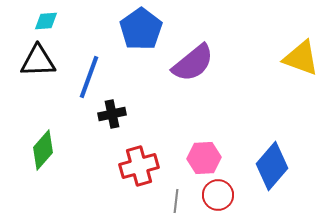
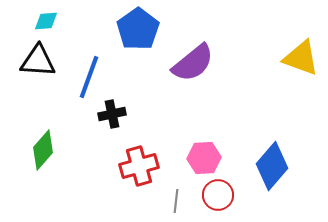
blue pentagon: moved 3 px left
black triangle: rotated 6 degrees clockwise
